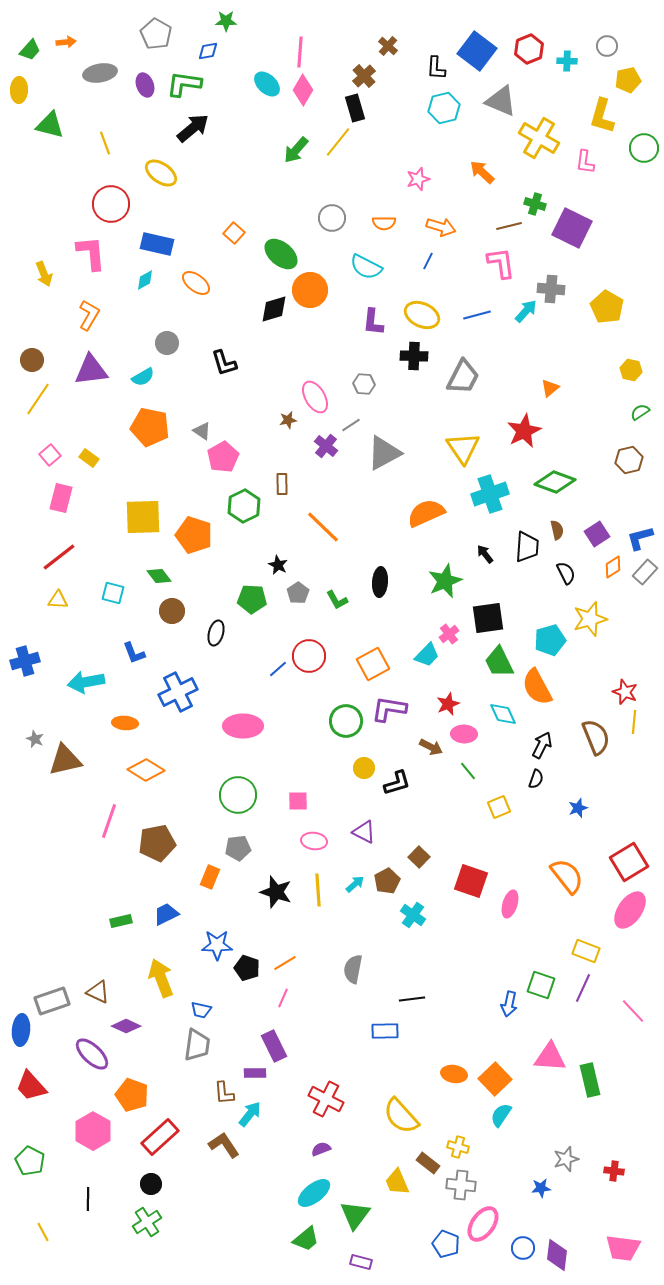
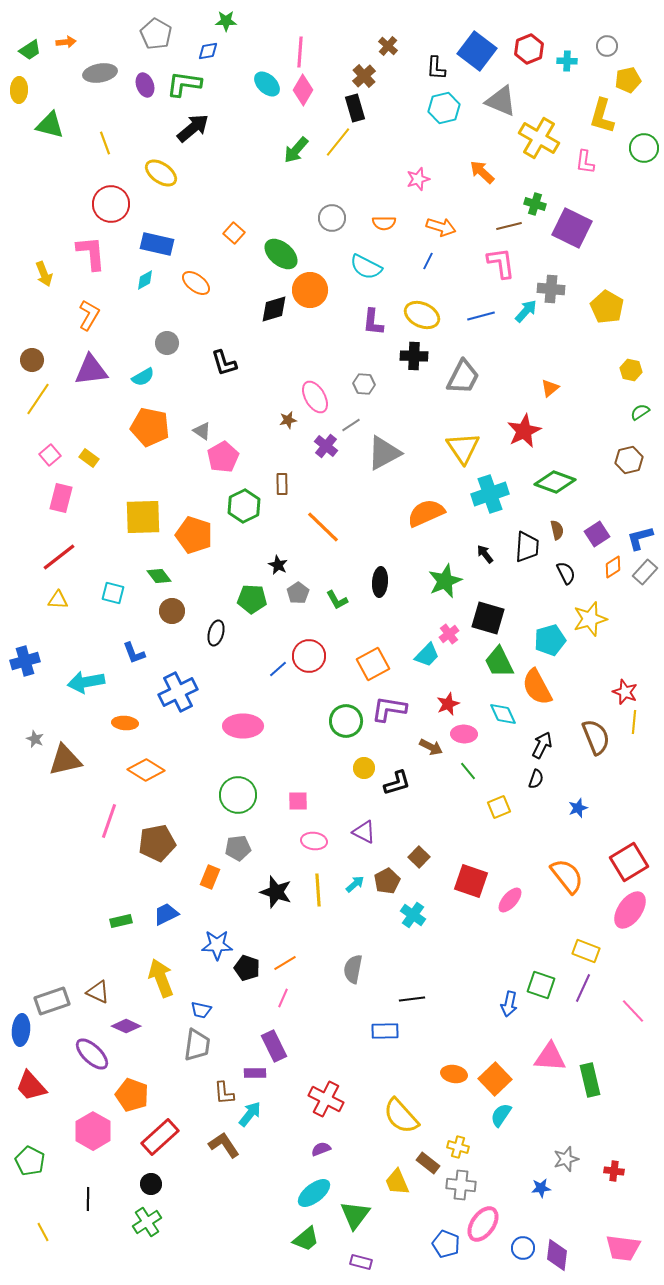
green trapezoid at (30, 50): rotated 15 degrees clockwise
blue line at (477, 315): moved 4 px right, 1 px down
black square at (488, 618): rotated 24 degrees clockwise
pink ellipse at (510, 904): moved 4 px up; rotated 24 degrees clockwise
